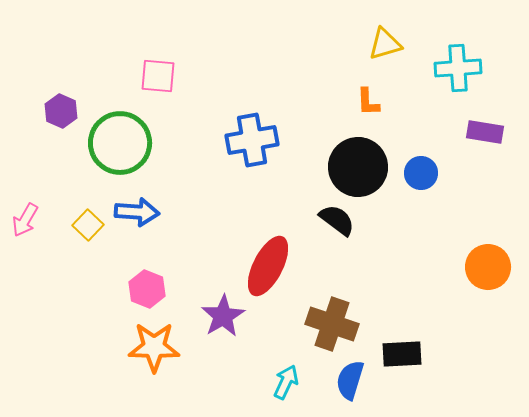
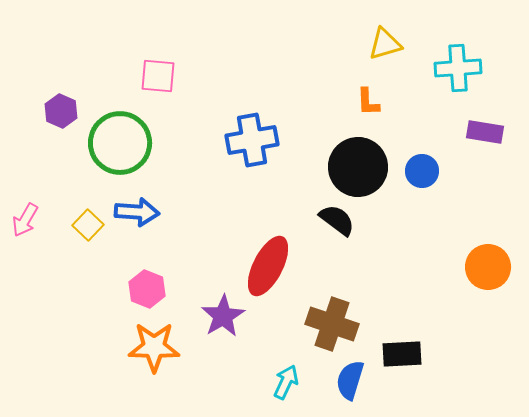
blue circle: moved 1 px right, 2 px up
